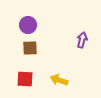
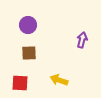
brown square: moved 1 px left, 5 px down
red square: moved 5 px left, 4 px down
